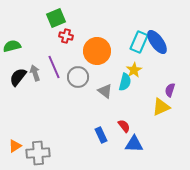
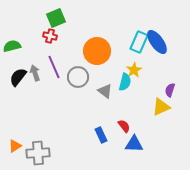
red cross: moved 16 px left
